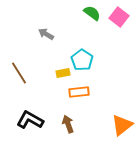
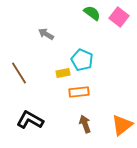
cyan pentagon: rotated 10 degrees counterclockwise
brown arrow: moved 17 px right
